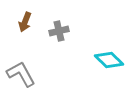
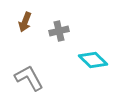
cyan diamond: moved 16 px left
gray L-shape: moved 8 px right, 4 px down
